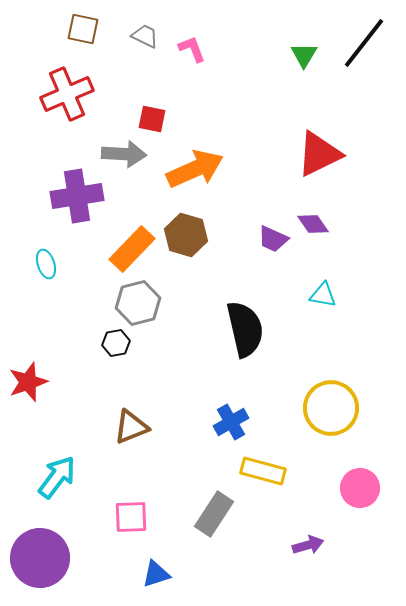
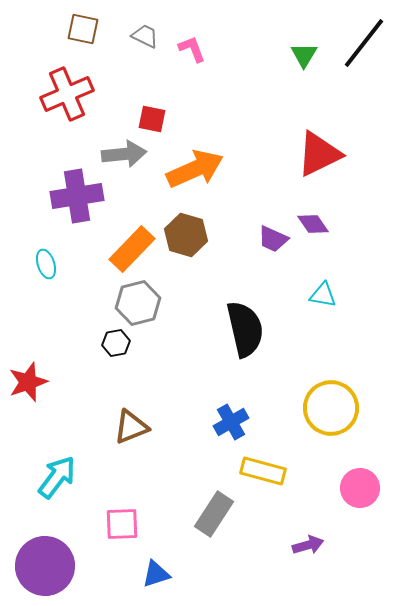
gray arrow: rotated 9 degrees counterclockwise
pink square: moved 9 px left, 7 px down
purple circle: moved 5 px right, 8 px down
